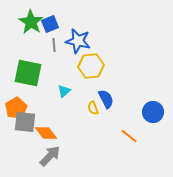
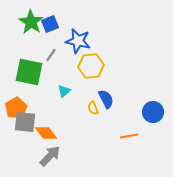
gray line: moved 3 px left, 10 px down; rotated 40 degrees clockwise
green square: moved 1 px right, 1 px up
orange line: rotated 48 degrees counterclockwise
